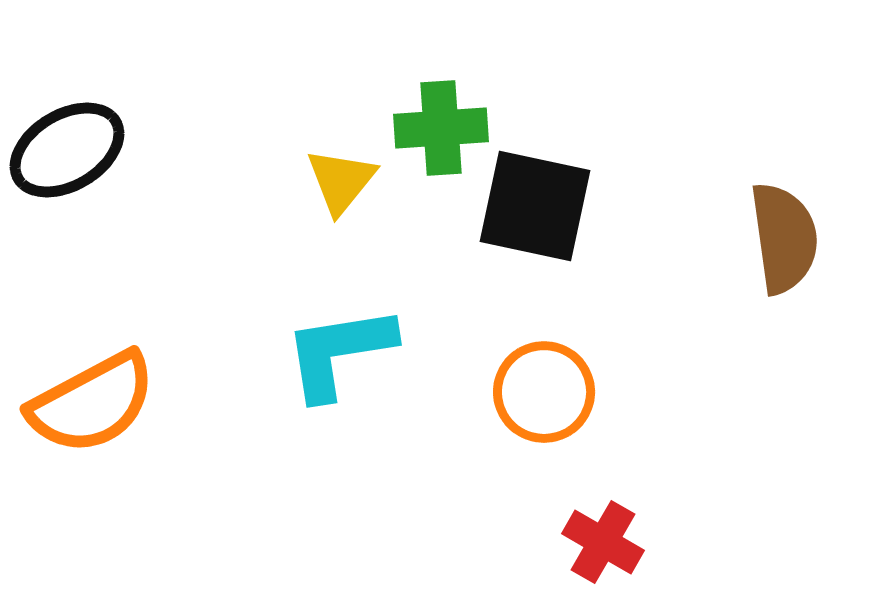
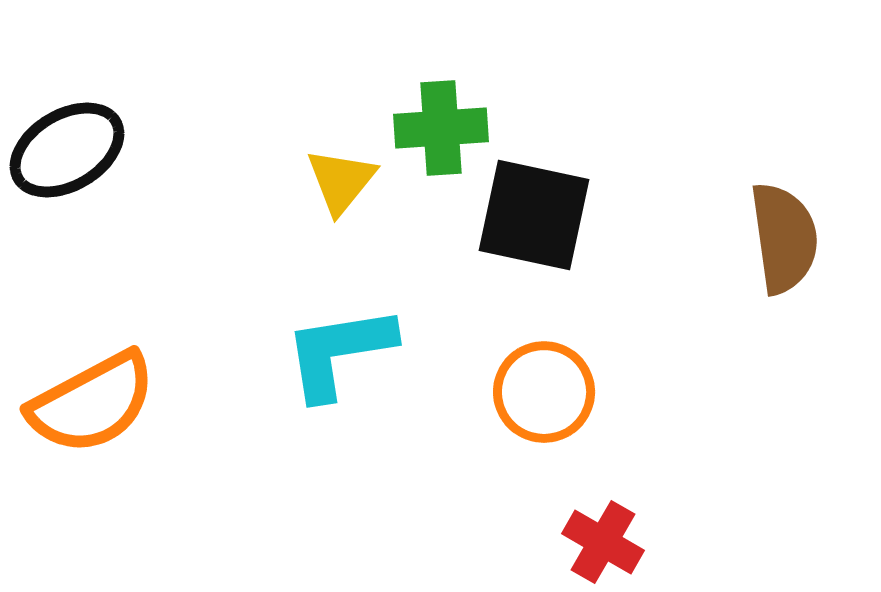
black square: moved 1 px left, 9 px down
